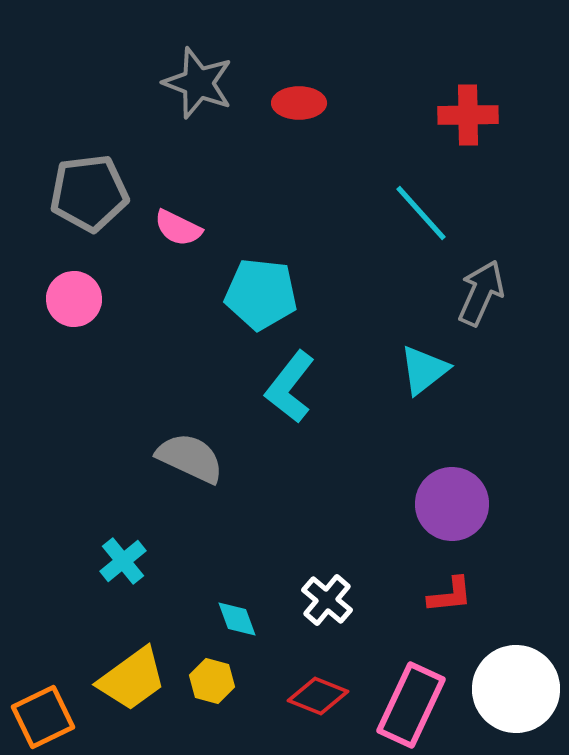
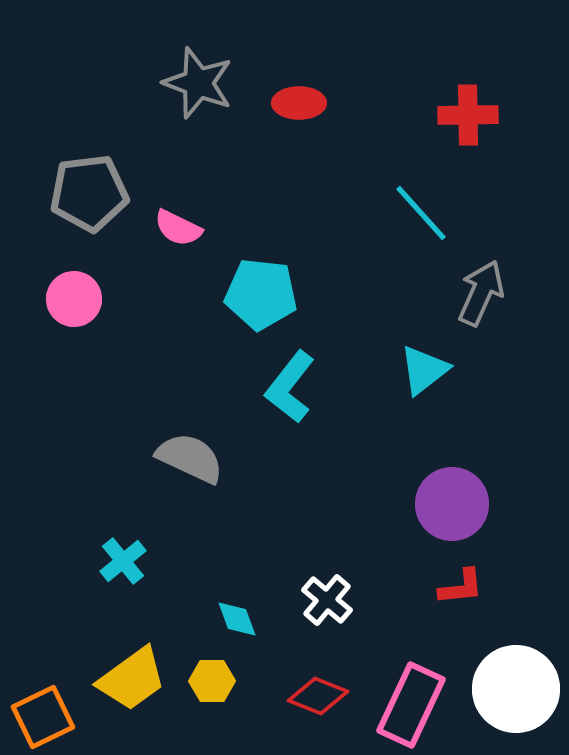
red L-shape: moved 11 px right, 8 px up
yellow hexagon: rotated 15 degrees counterclockwise
